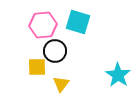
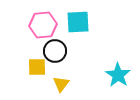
cyan square: rotated 20 degrees counterclockwise
